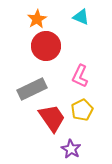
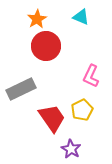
pink L-shape: moved 11 px right
gray rectangle: moved 11 px left
